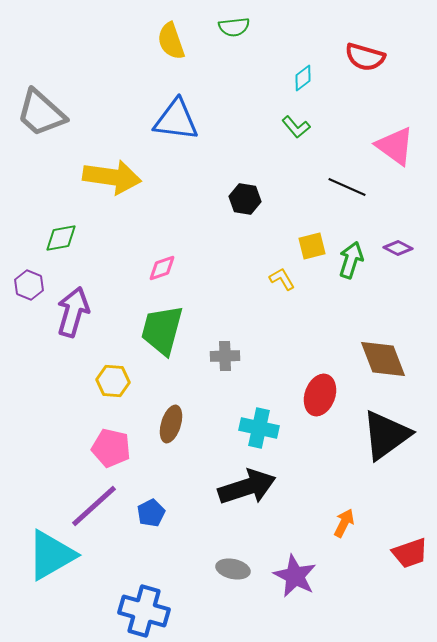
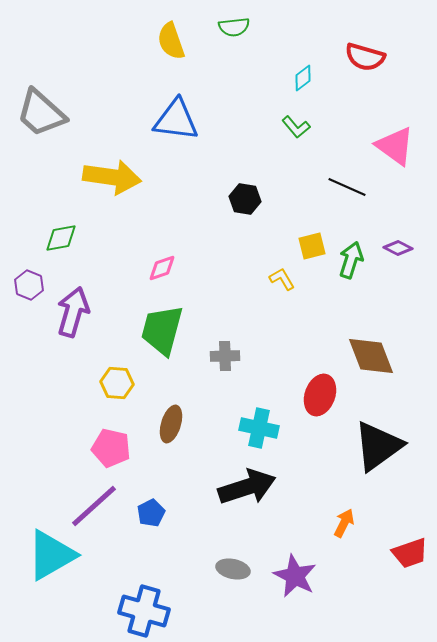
brown diamond: moved 12 px left, 3 px up
yellow hexagon: moved 4 px right, 2 px down
black triangle: moved 8 px left, 11 px down
